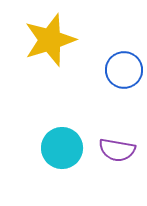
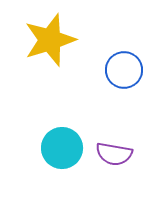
purple semicircle: moved 3 px left, 4 px down
